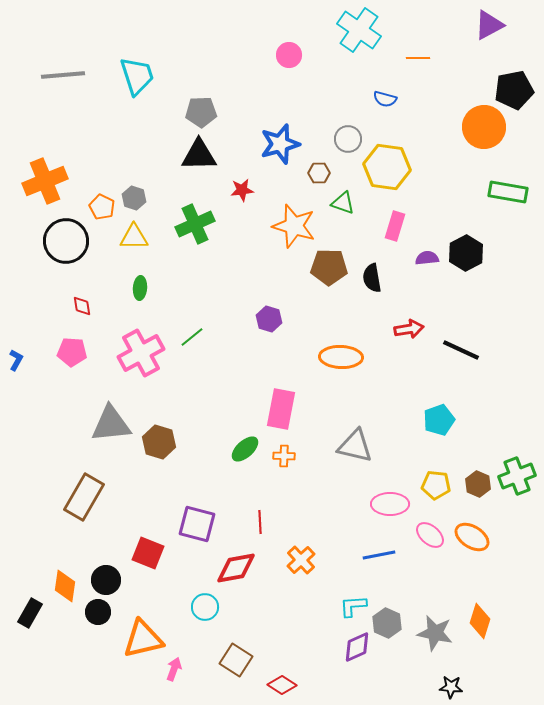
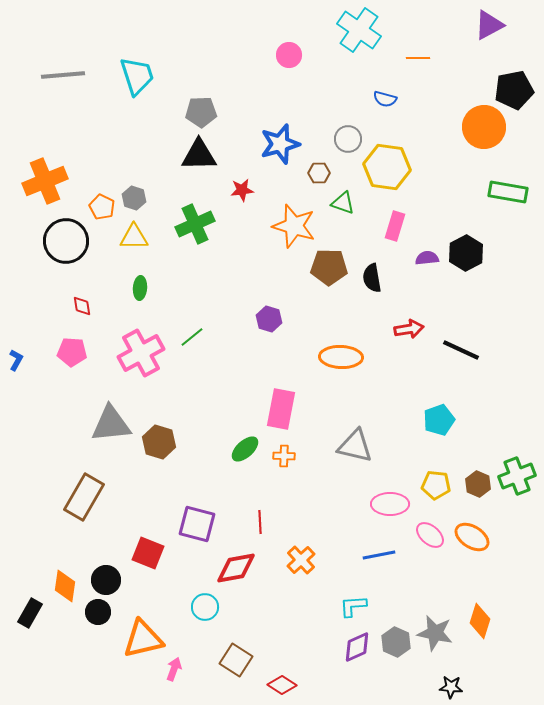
gray hexagon at (387, 623): moved 9 px right, 19 px down
